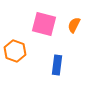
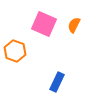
pink square: rotated 10 degrees clockwise
blue rectangle: moved 17 px down; rotated 18 degrees clockwise
